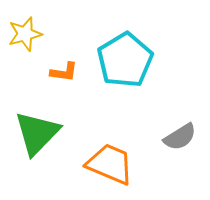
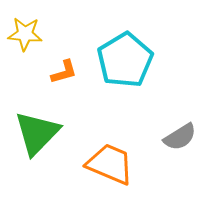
yellow star: rotated 20 degrees clockwise
orange L-shape: rotated 24 degrees counterclockwise
